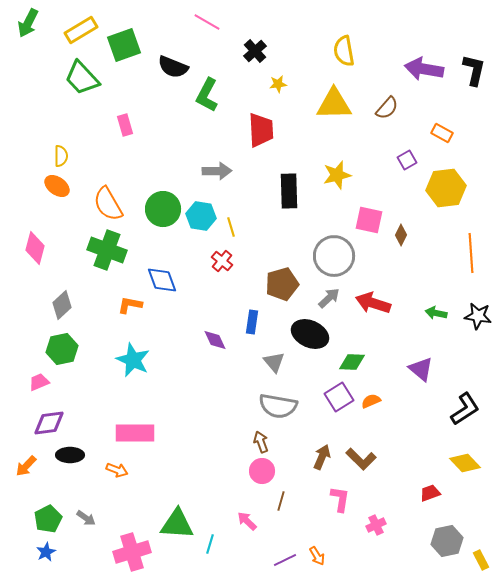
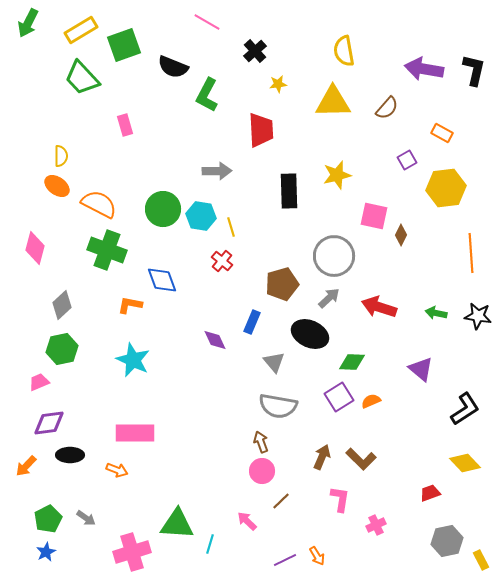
yellow triangle at (334, 104): moved 1 px left, 2 px up
orange semicircle at (108, 204): moved 9 px left; rotated 147 degrees clockwise
pink square at (369, 220): moved 5 px right, 4 px up
red arrow at (373, 303): moved 6 px right, 4 px down
blue rectangle at (252, 322): rotated 15 degrees clockwise
brown line at (281, 501): rotated 30 degrees clockwise
